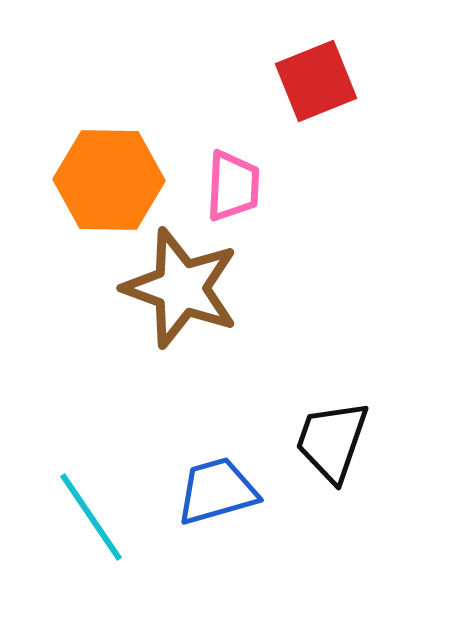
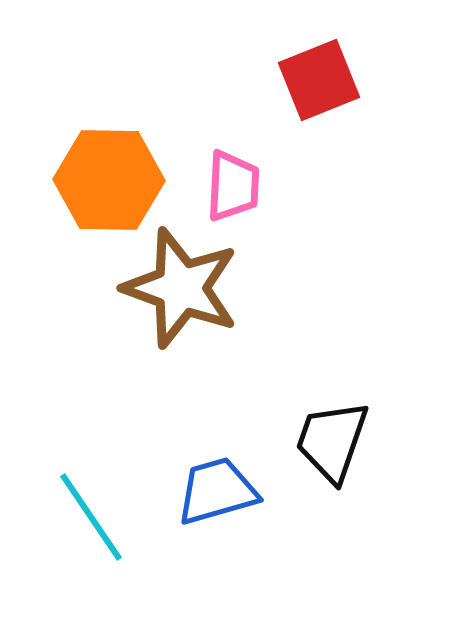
red square: moved 3 px right, 1 px up
